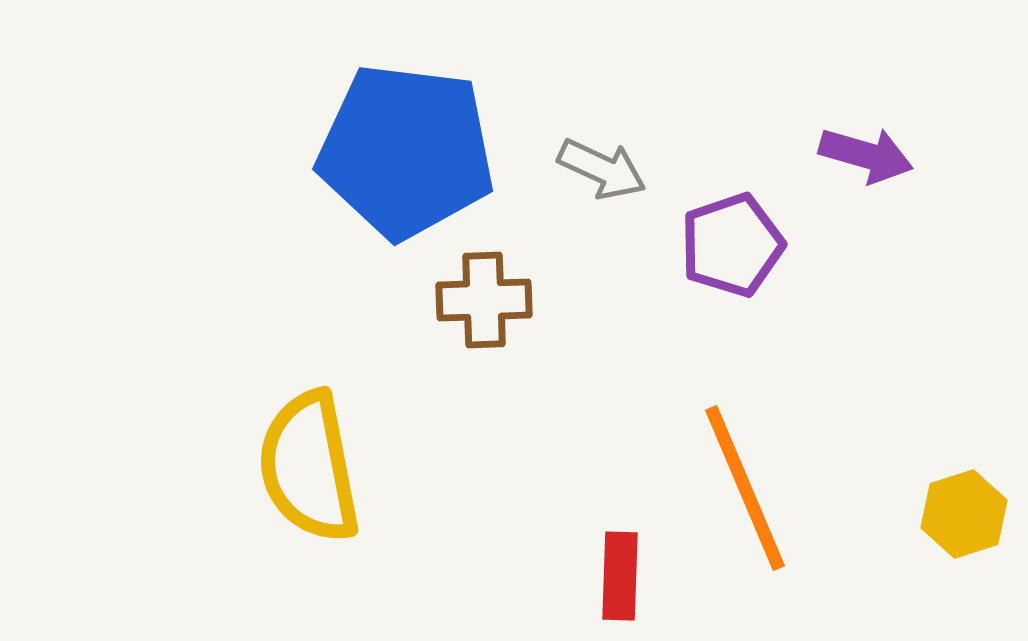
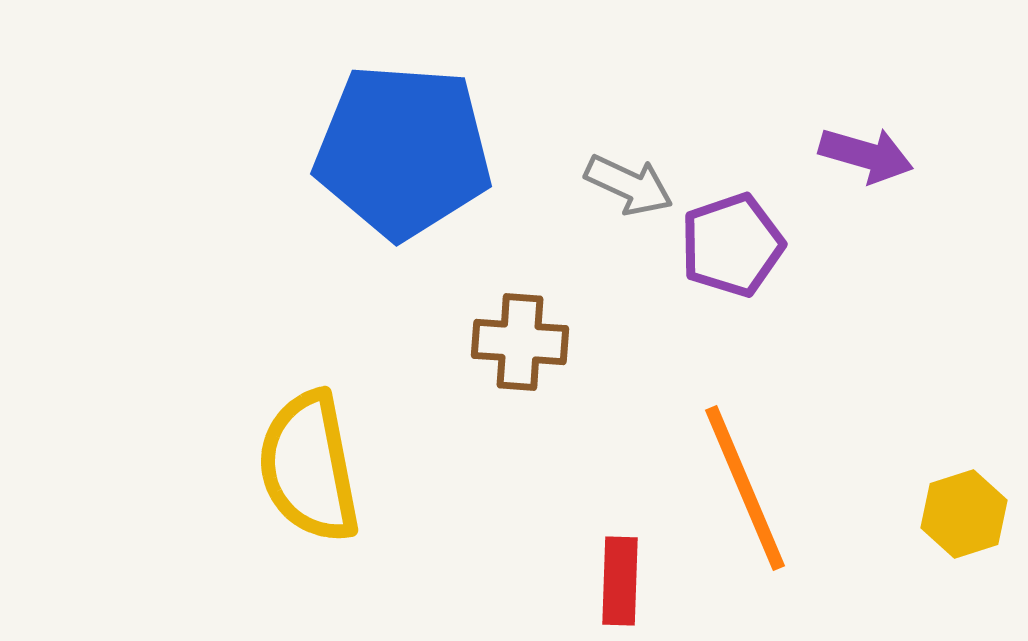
blue pentagon: moved 3 px left; rotated 3 degrees counterclockwise
gray arrow: moved 27 px right, 16 px down
brown cross: moved 36 px right, 42 px down; rotated 6 degrees clockwise
red rectangle: moved 5 px down
